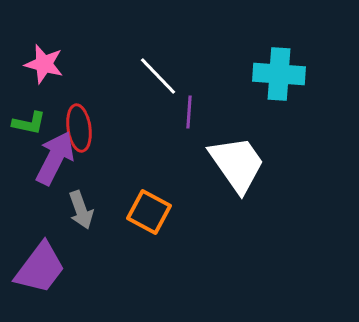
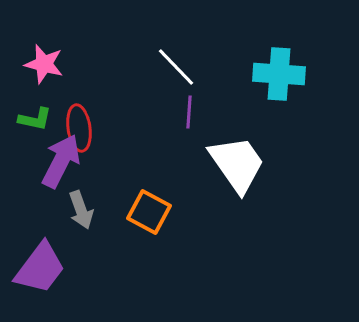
white line: moved 18 px right, 9 px up
green L-shape: moved 6 px right, 4 px up
purple arrow: moved 6 px right, 3 px down
